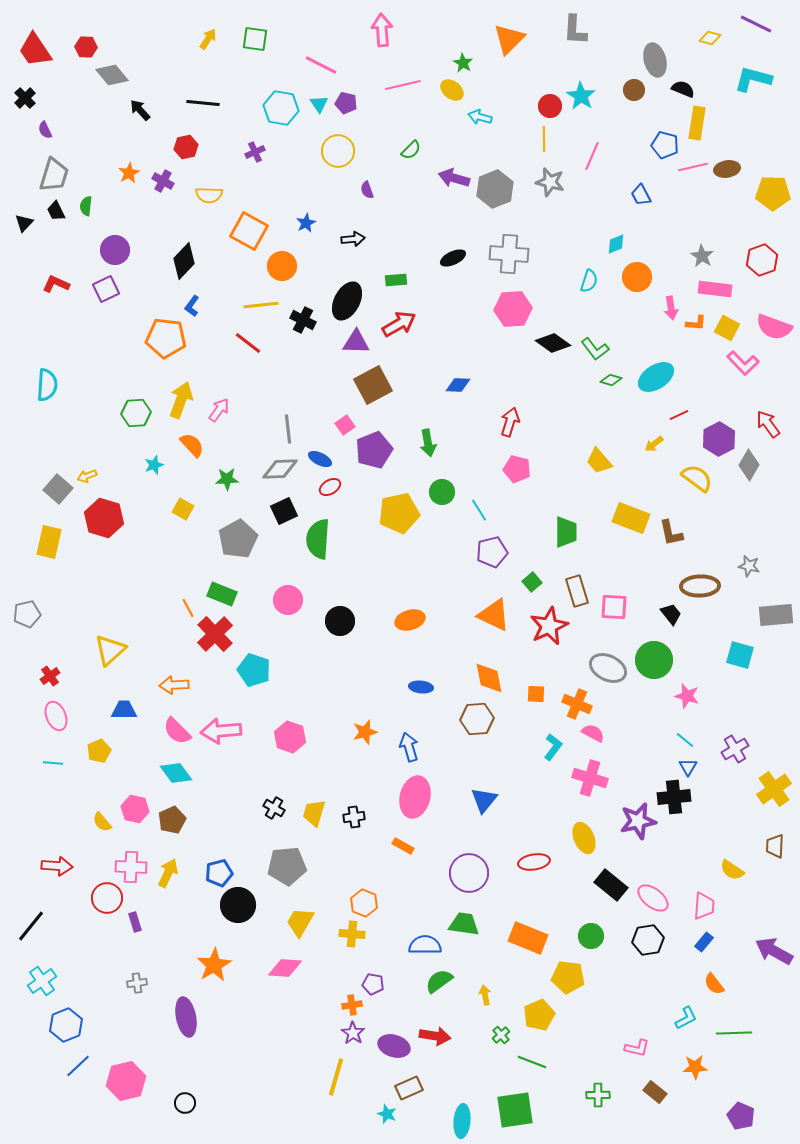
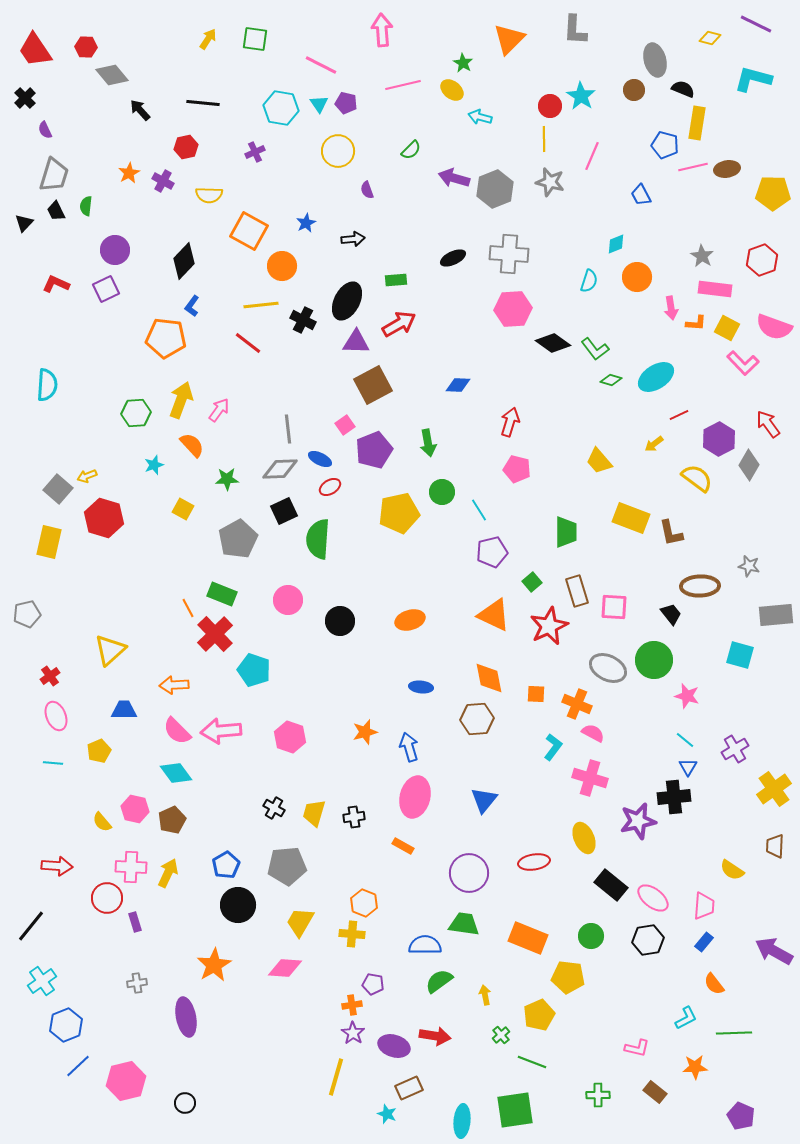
blue pentagon at (219, 873): moved 7 px right, 8 px up; rotated 16 degrees counterclockwise
